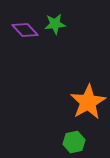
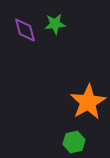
purple diamond: rotated 28 degrees clockwise
